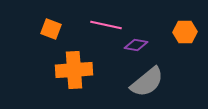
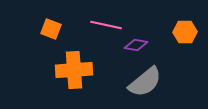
gray semicircle: moved 2 px left
